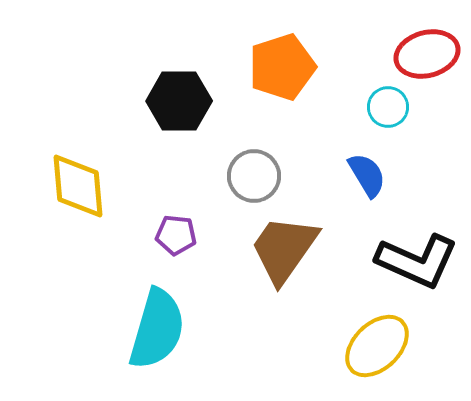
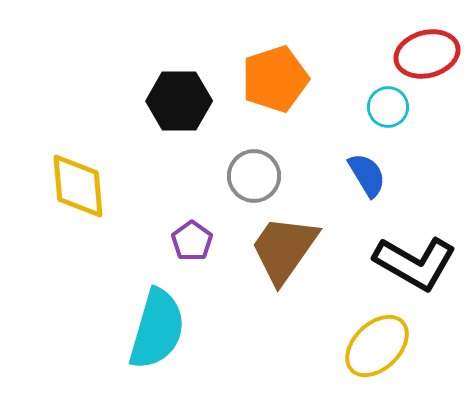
orange pentagon: moved 7 px left, 12 px down
purple pentagon: moved 16 px right, 6 px down; rotated 30 degrees clockwise
black L-shape: moved 2 px left, 2 px down; rotated 6 degrees clockwise
